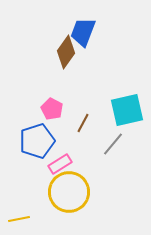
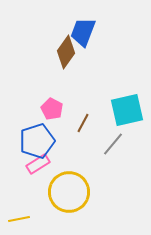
pink rectangle: moved 22 px left
